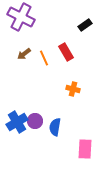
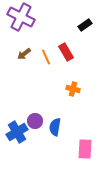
orange line: moved 2 px right, 1 px up
blue cross: moved 10 px down
